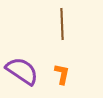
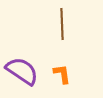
orange L-shape: rotated 20 degrees counterclockwise
